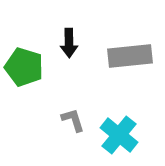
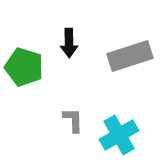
gray rectangle: rotated 12 degrees counterclockwise
gray L-shape: rotated 16 degrees clockwise
cyan cross: rotated 21 degrees clockwise
